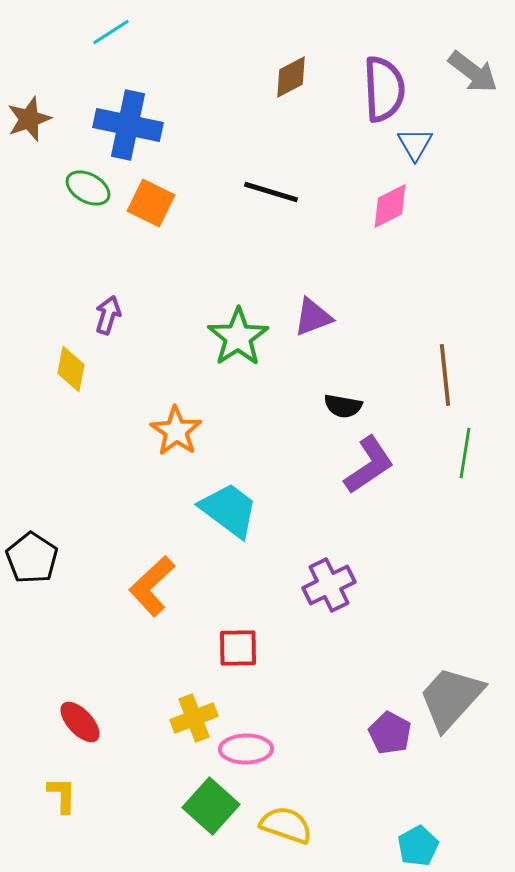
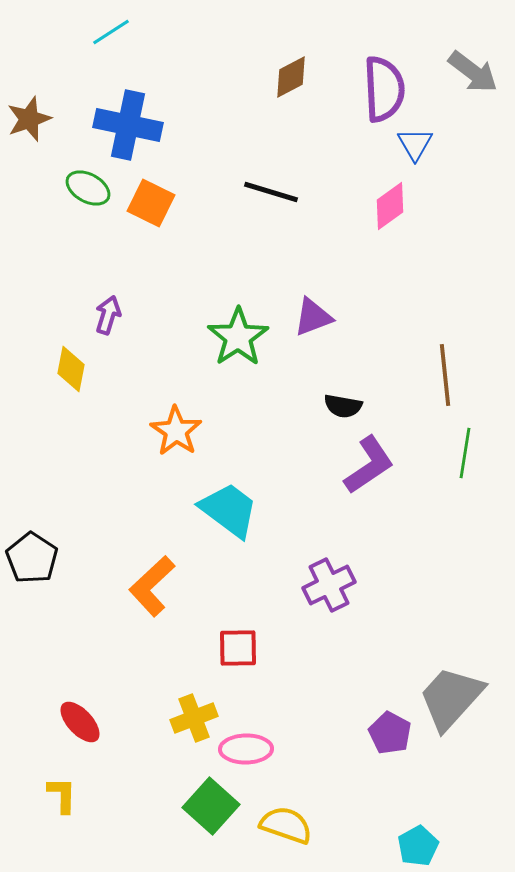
pink diamond: rotated 9 degrees counterclockwise
